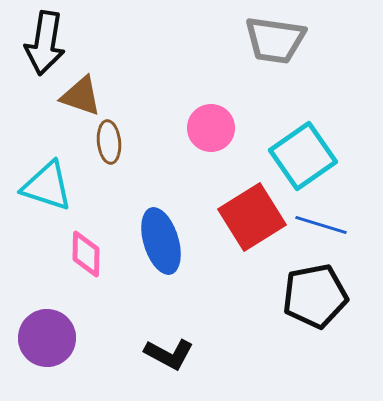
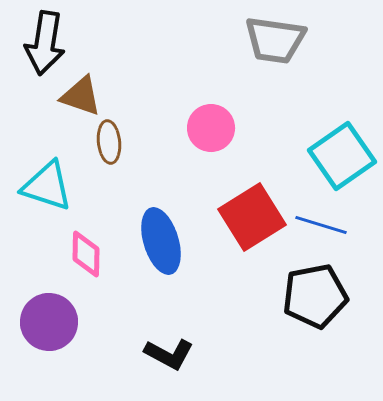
cyan square: moved 39 px right
purple circle: moved 2 px right, 16 px up
